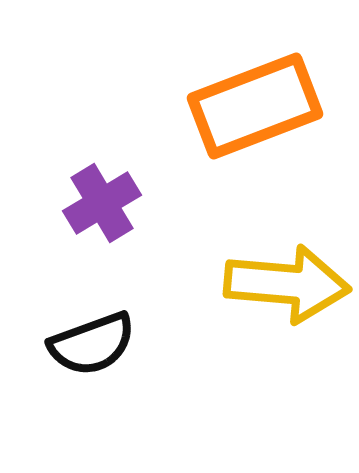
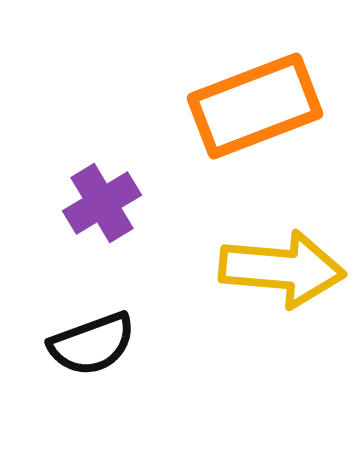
yellow arrow: moved 5 px left, 15 px up
